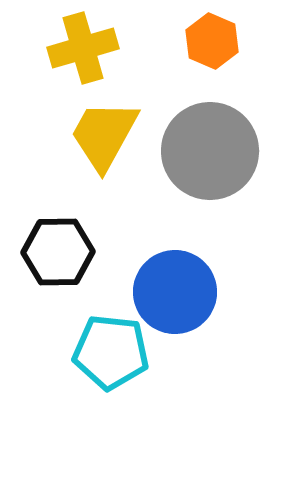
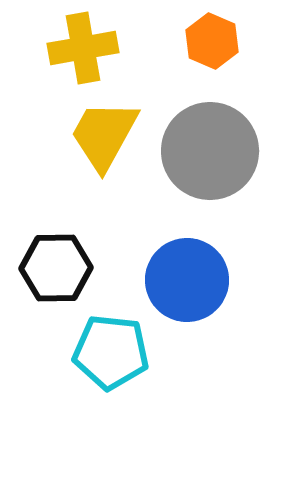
yellow cross: rotated 6 degrees clockwise
black hexagon: moved 2 px left, 16 px down
blue circle: moved 12 px right, 12 px up
